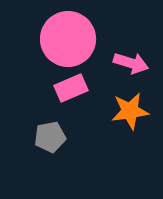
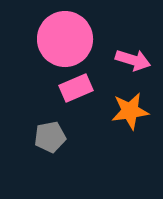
pink circle: moved 3 px left
pink arrow: moved 2 px right, 3 px up
pink rectangle: moved 5 px right
